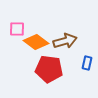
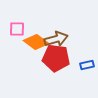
brown arrow: moved 9 px left, 2 px up
blue rectangle: moved 2 px down; rotated 64 degrees clockwise
red pentagon: moved 7 px right, 11 px up
